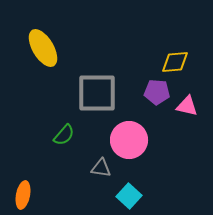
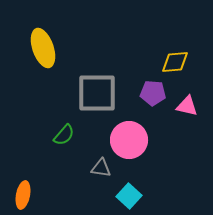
yellow ellipse: rotated 12 degrees clockwise
purple pentagon: moved 4 px left, 1 px down
